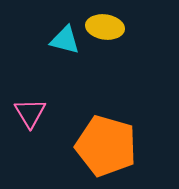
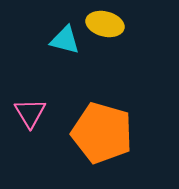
yellow ellipse: moved 3 px up; rotated 6 degrees clockwise
orange pentagon: moved 4 px left, 13 px up
